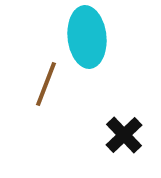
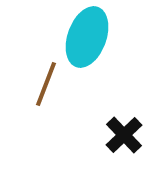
cyan ellipse: rotated 26 degrees clockwise
